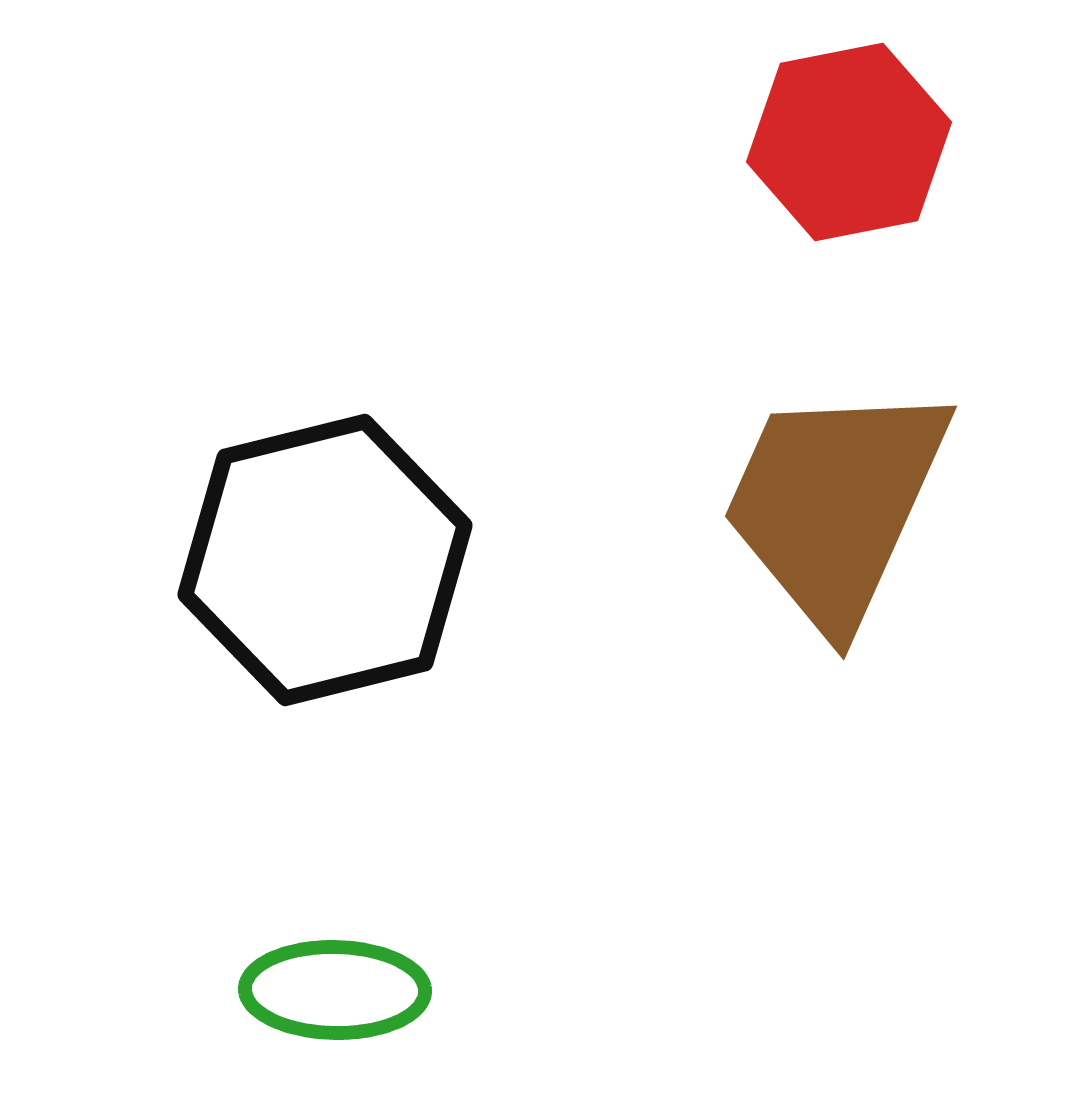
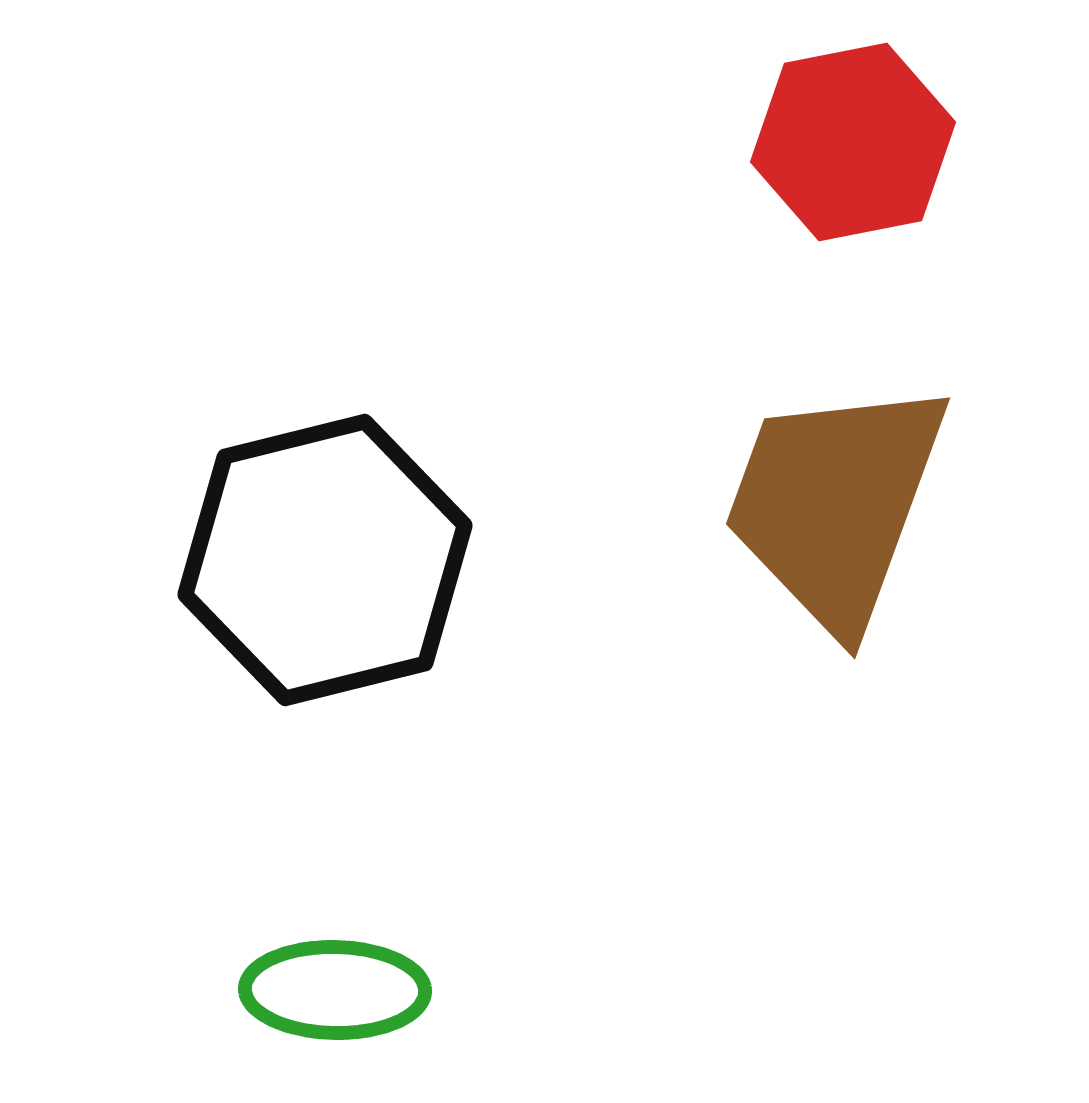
red hexagon: moved 4 px right
brown trapezoid: rotated 4 degrees counterclockwise
